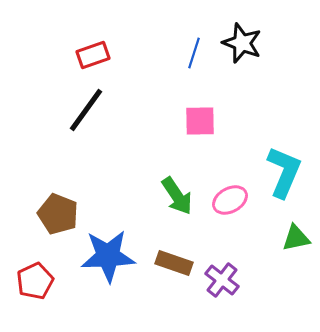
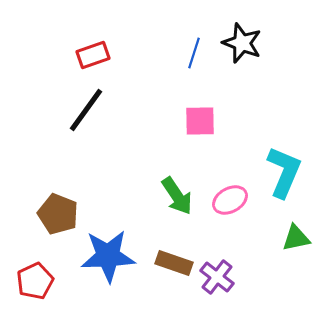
purple cross: moved 5 px left, 3 px up
